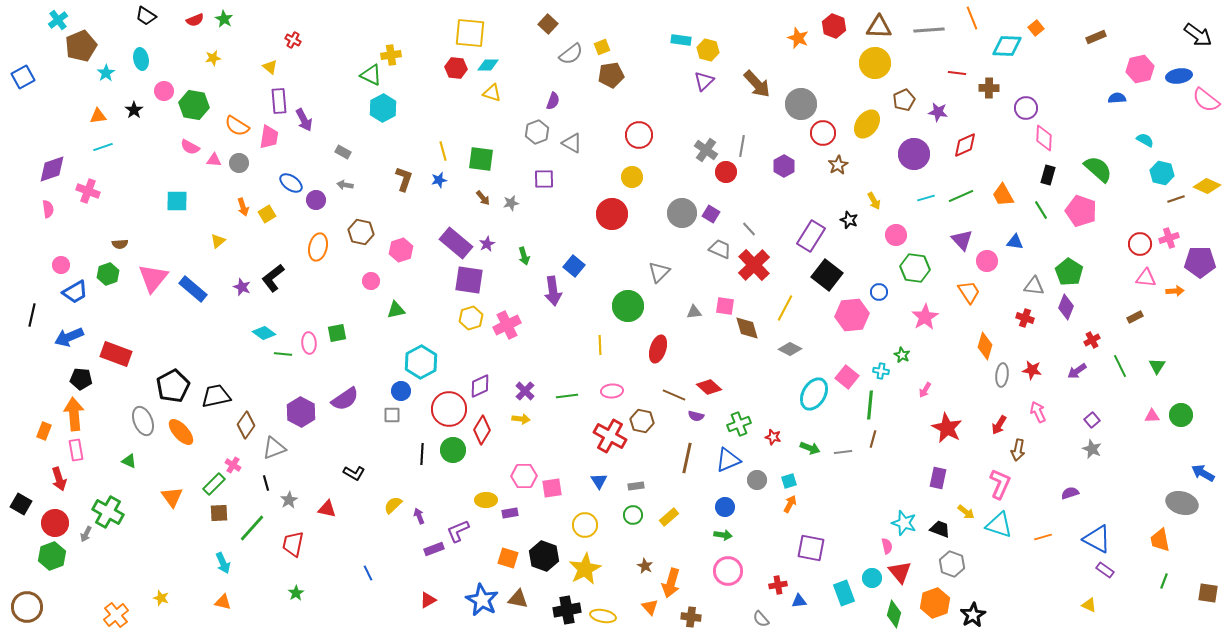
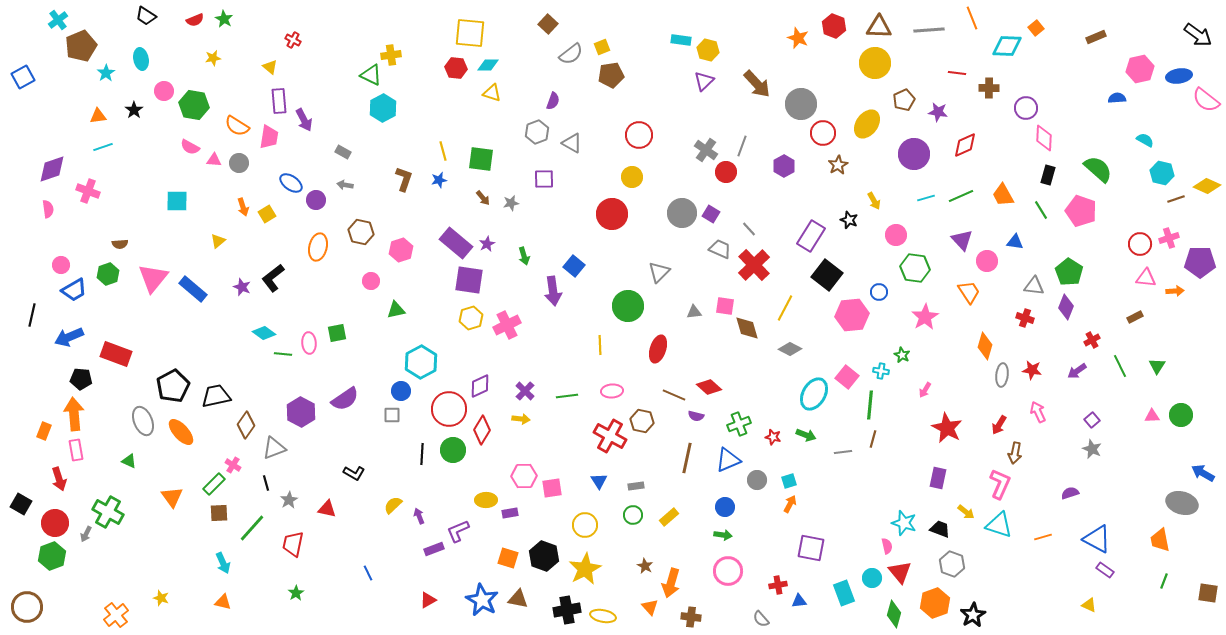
gray line at (742, 146): rotated 10 degrees clockwise
blue trapezoid at (75, 292): moved 1 px left, 2 px up
green arrow at (810, 448): moved 4 px left, 13 px up
brown arrow at (1018, 450): moved 3 px left, 3 px down
